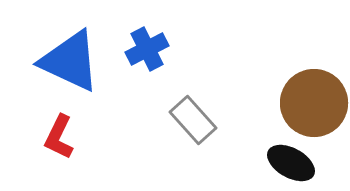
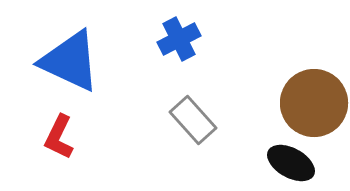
blue cross: moved 32 px right, 10 px up
